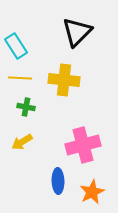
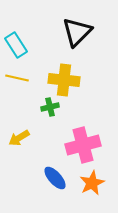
cyan rectangle: moved 1 px up
yellow line: moved 3 px left; rotated 10 degrees clockwise
green cross: moved 24 px right; rotated 24 degrees counterclockwise
yellow arrow: moved 3 px left, 4 px up
blue ellipse: moved 3 px left, 3 px up; rotated 40 degrees counterclockwise
orange star: moved 9 px up
